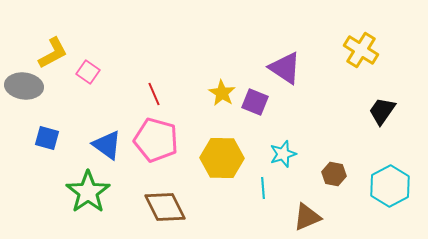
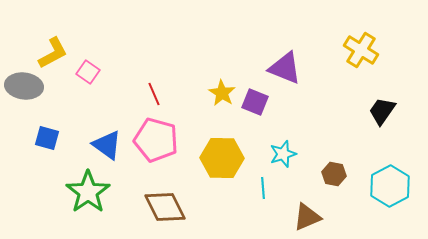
purple triangle: rotated 12 degrees counterclockwise
